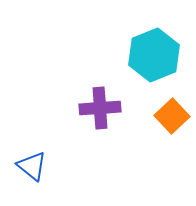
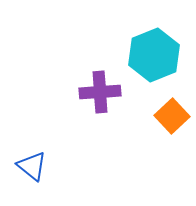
purple cross: moved 16 px up
